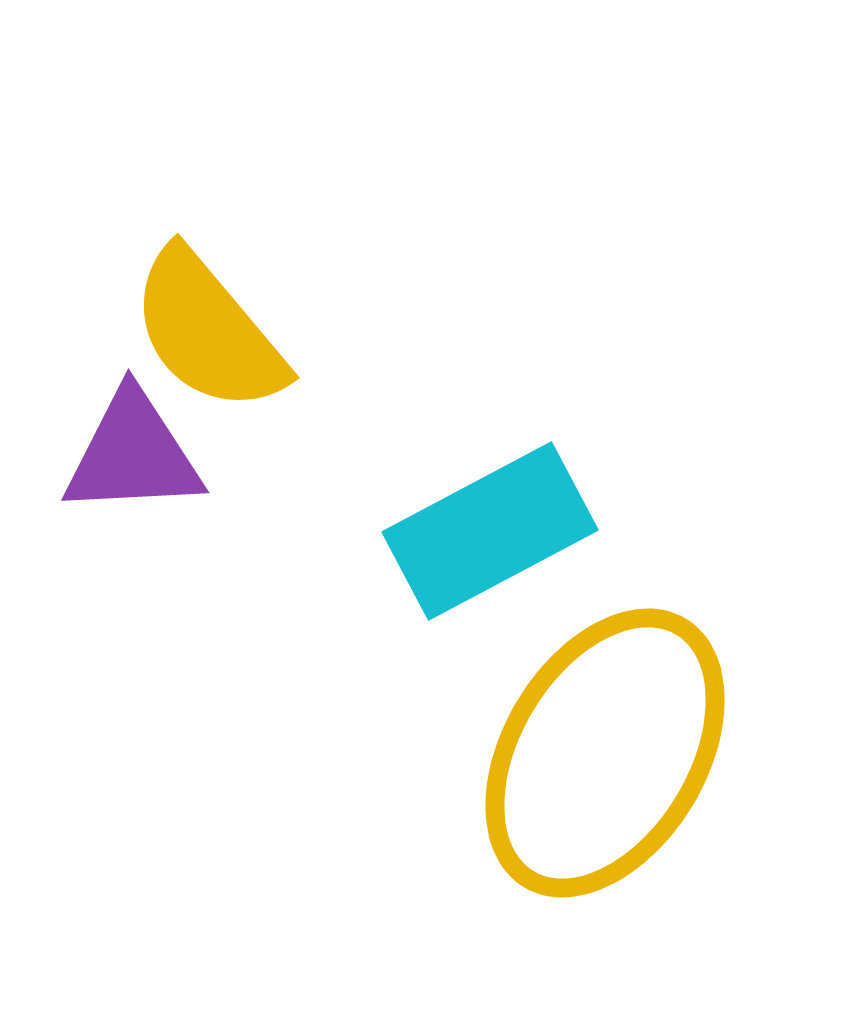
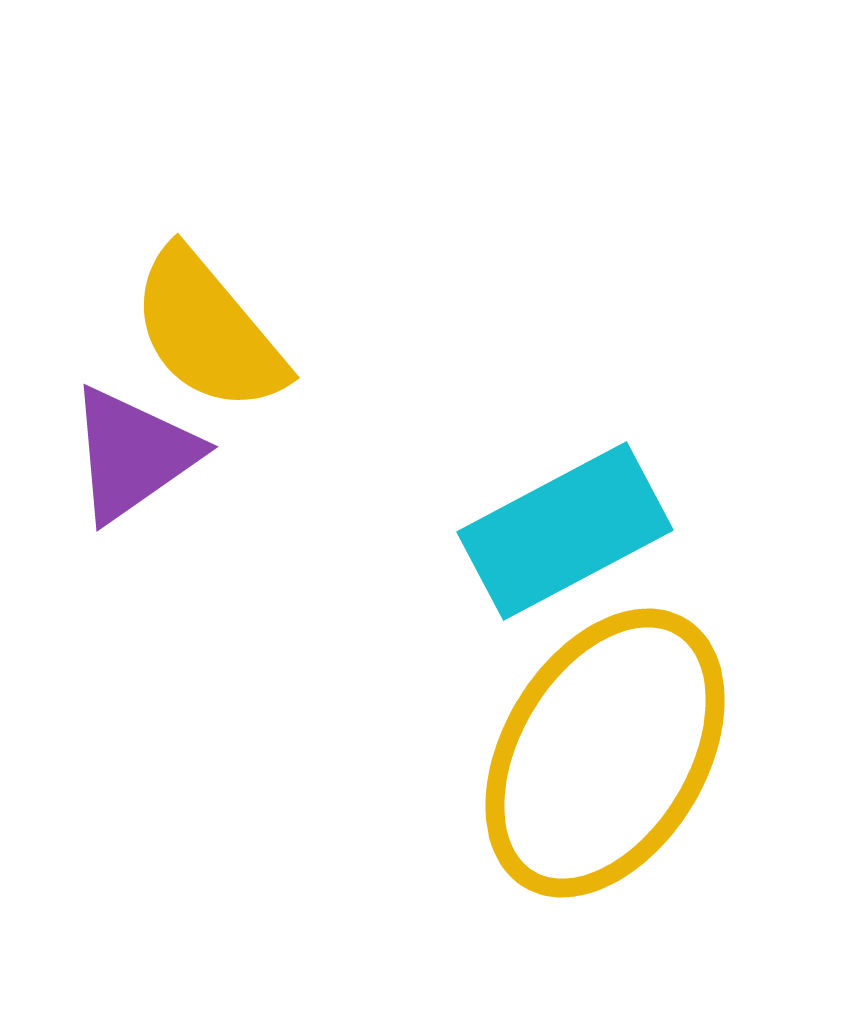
purple triangle: rotated 32 degrees counterclockwise
cyan rectangle: moved 75 px right
